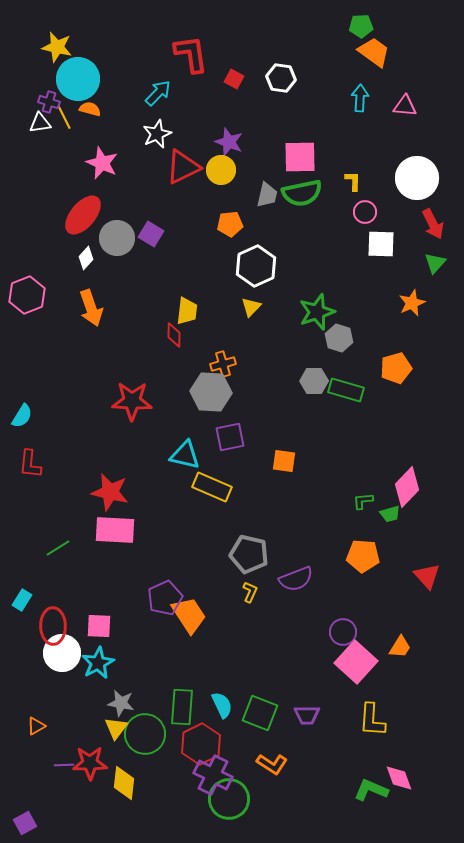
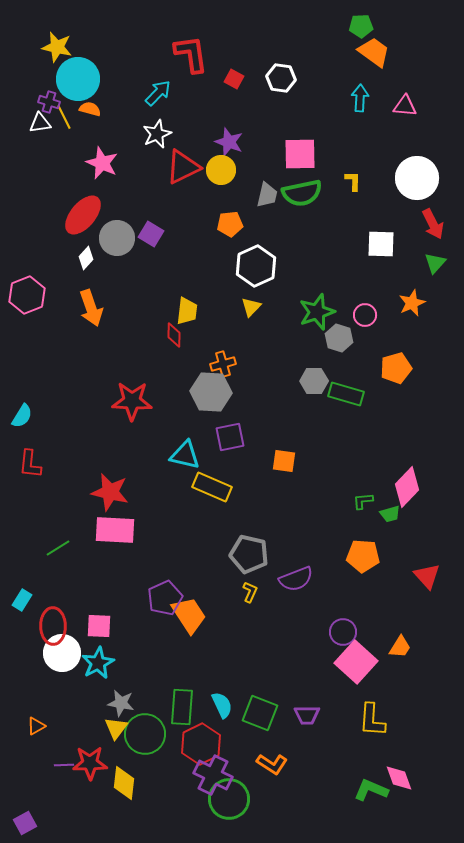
pink square at (300, 157): moved 3 px up
pink circle at (365, 212): moved 103 px down
green rectangle at (346, 390): moved 4 px down
